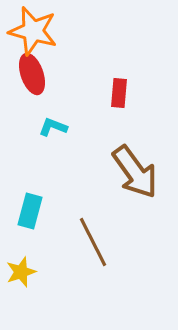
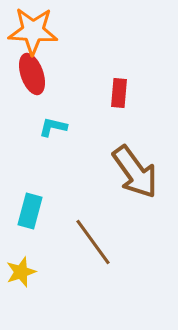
orange star: rotated 12 degrees counterclockwise
cyan L-shape: rotated 8 degrees counterclockwise
brown line: rotated 9 degrees counterclockwise
